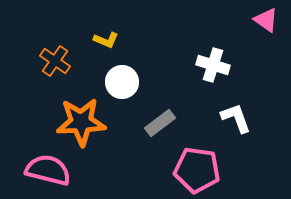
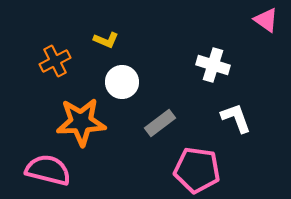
orange cross: rotated 28 degrees clockwise
